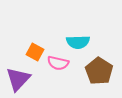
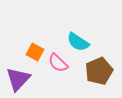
cyan semicircle: rotated 35 degrees clockwise
pink semicircle: rotated 30 degrees clockwise
brown pentagon: rotated 16 degrees clockwise
